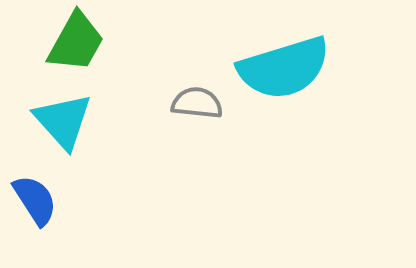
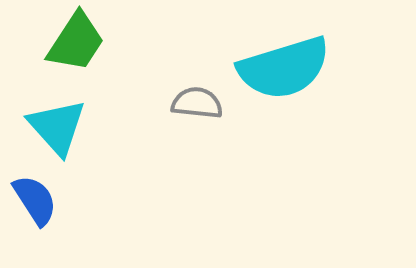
green trapezoid: rotated 4 degrees clockwise
cyan triangle: moved 6 px left, 6 px down
